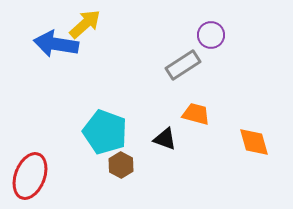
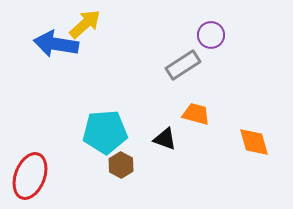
cyan pentagon: rotated 24 degrees counterclockwise
